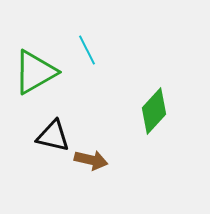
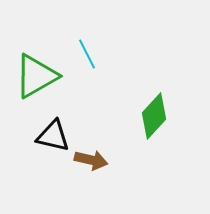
cyan line: moved 4 px down
green triangle: moved 1 px right, 4 px down
green diamond: moved 5 px down
